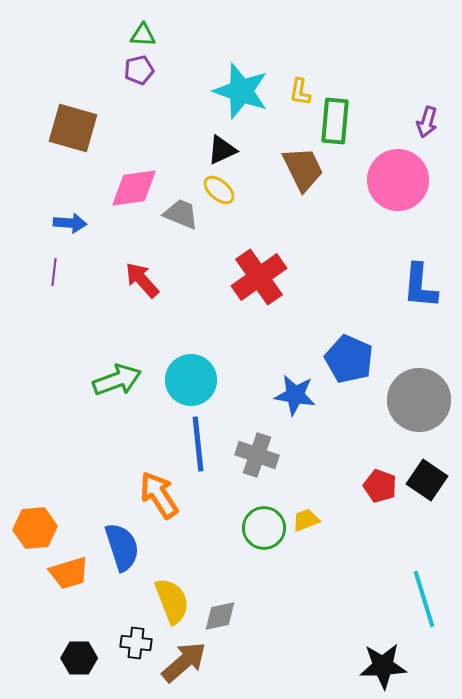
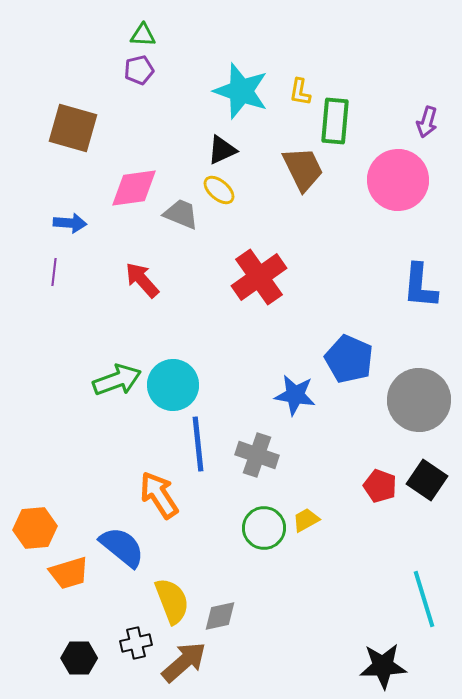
cyan circle: moved 18 px left, 5 px down
yellow trapezoid: rotated 8 degrees counterclockwise
blue semicircle: rotated 33 degrees counterclockwise
black cross: rotated 20 degrees counterclockwise
